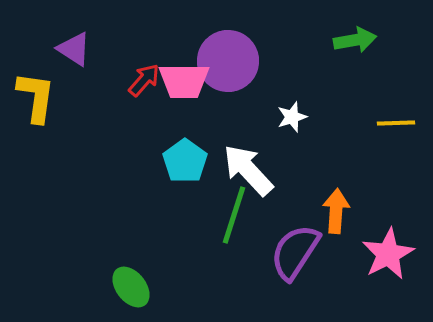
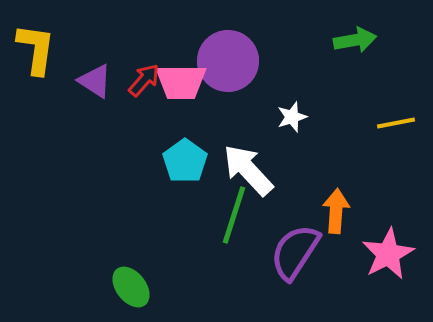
purple triangle: moved 21 px right, 32 px down
pink trapezoid: moved 3 px left, 1 px down
yellow L-shape: moved 48 px up
yellow line: rotated 9 degrees counterclockwise
